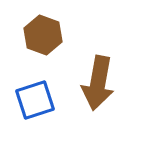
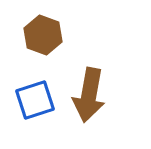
brown arrow: moved 9 px left, 12 px down
